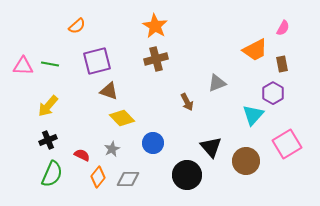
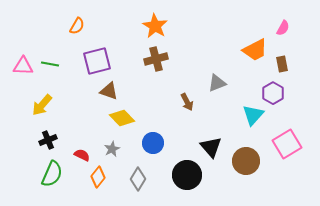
orange semicircle: rotated 18 degrees counterclockwise
yellow arrow: moved 6 px left, 1 px up
gray diamond: moved 10 px right; rotated 60 degrees counterclockwise
